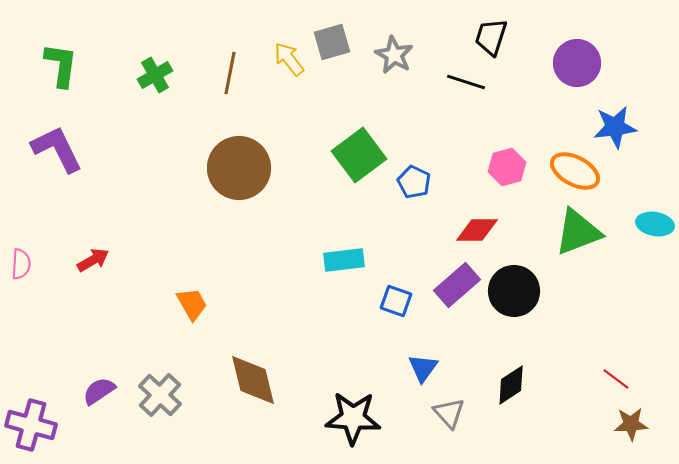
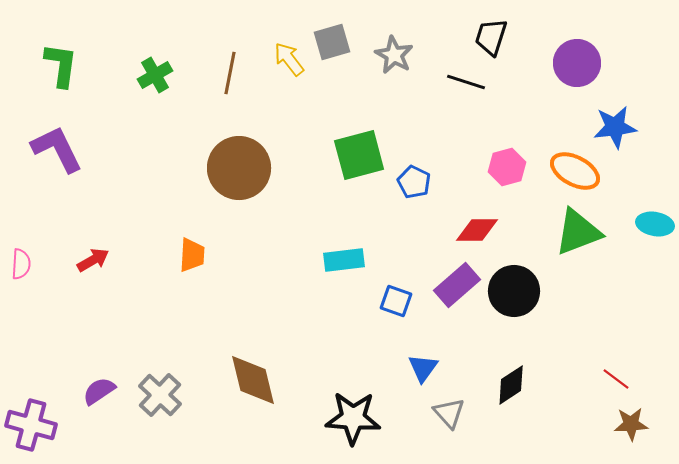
green square: rotated 22 degrees clockwise
orange trapezoid: moved 49 px up; rotated 33 degrees clockwise
